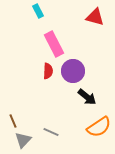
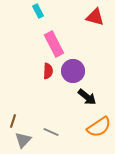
brown line: rotated 40 degrees clockwise
